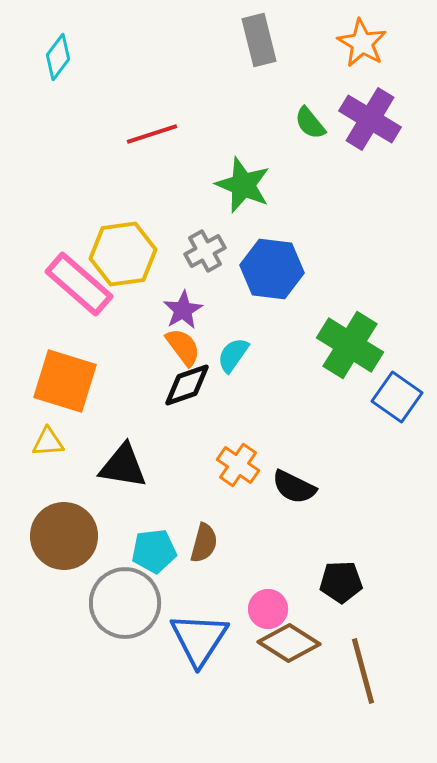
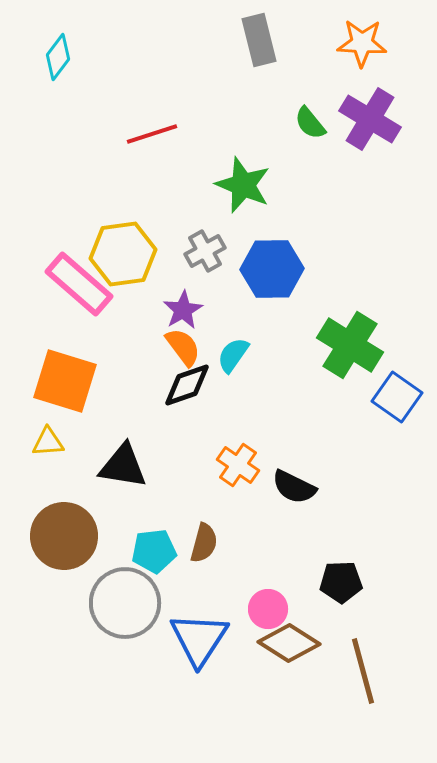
orange star: rotated 27 degrees counterclockwise
blue hexagon: rotated 8 degrees counterclockwise
